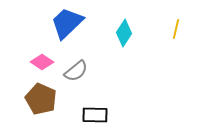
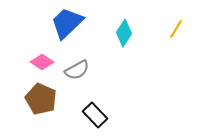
yellow line: rotated 18 degrees clockwise
gray semicircle: moved 1 px right, 1 px up; rotated 10 degrees clockwise
black rectangle: rotated 45 degrees clockwise
